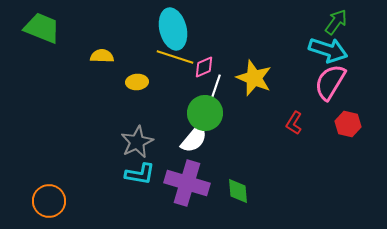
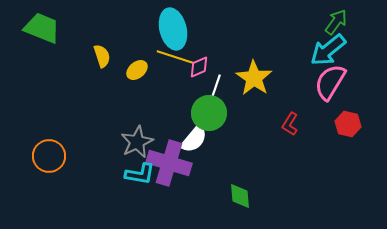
cyan arrow: rotated 123 degrees clockwise
yellow semicircle: rotated 70 degrees clockwise
pink diamond: moved 5 px left
yellow star: rotated 12 degrees clockwise
yellow ellipse: moved 12 px up; rotated 35 degrees counterclockwise
green circle: moved 4 px right
red L-shape: moved 4 px left, 1 px down
purple cross: moved 18 px left, 20 px up
green diamond: moved 2 px right, 5 px down
orange circle: moved 45 px up
